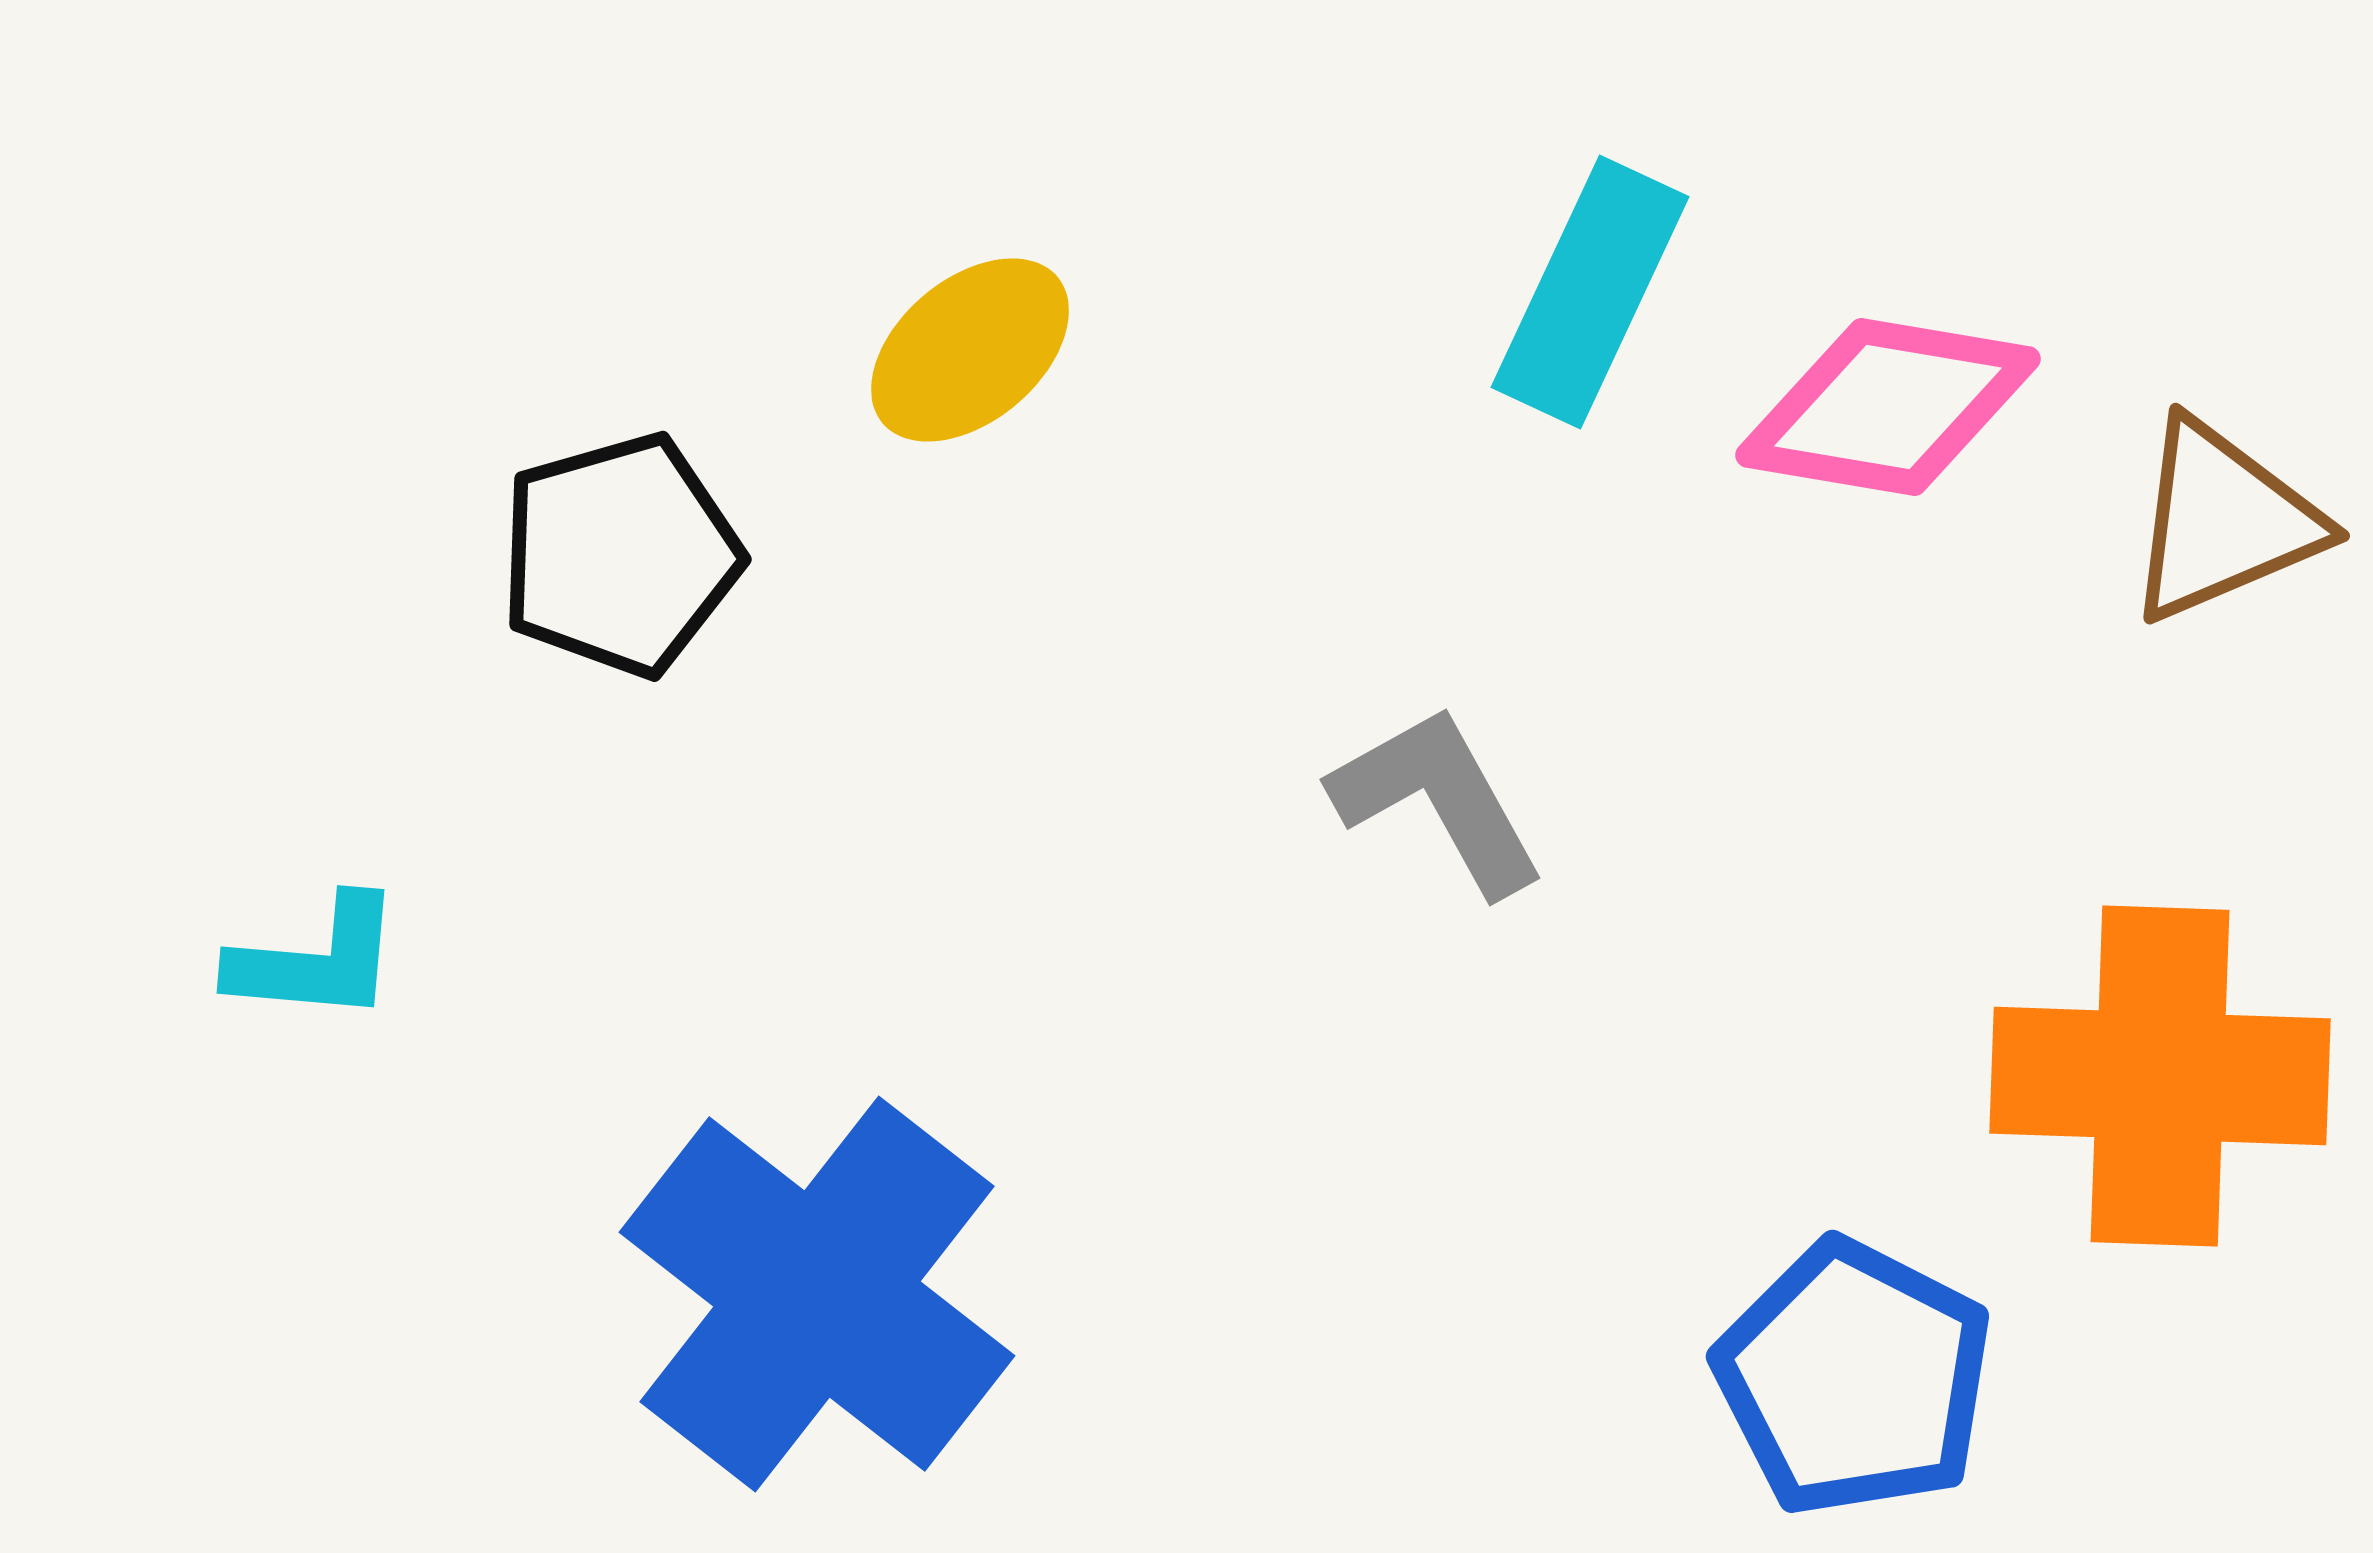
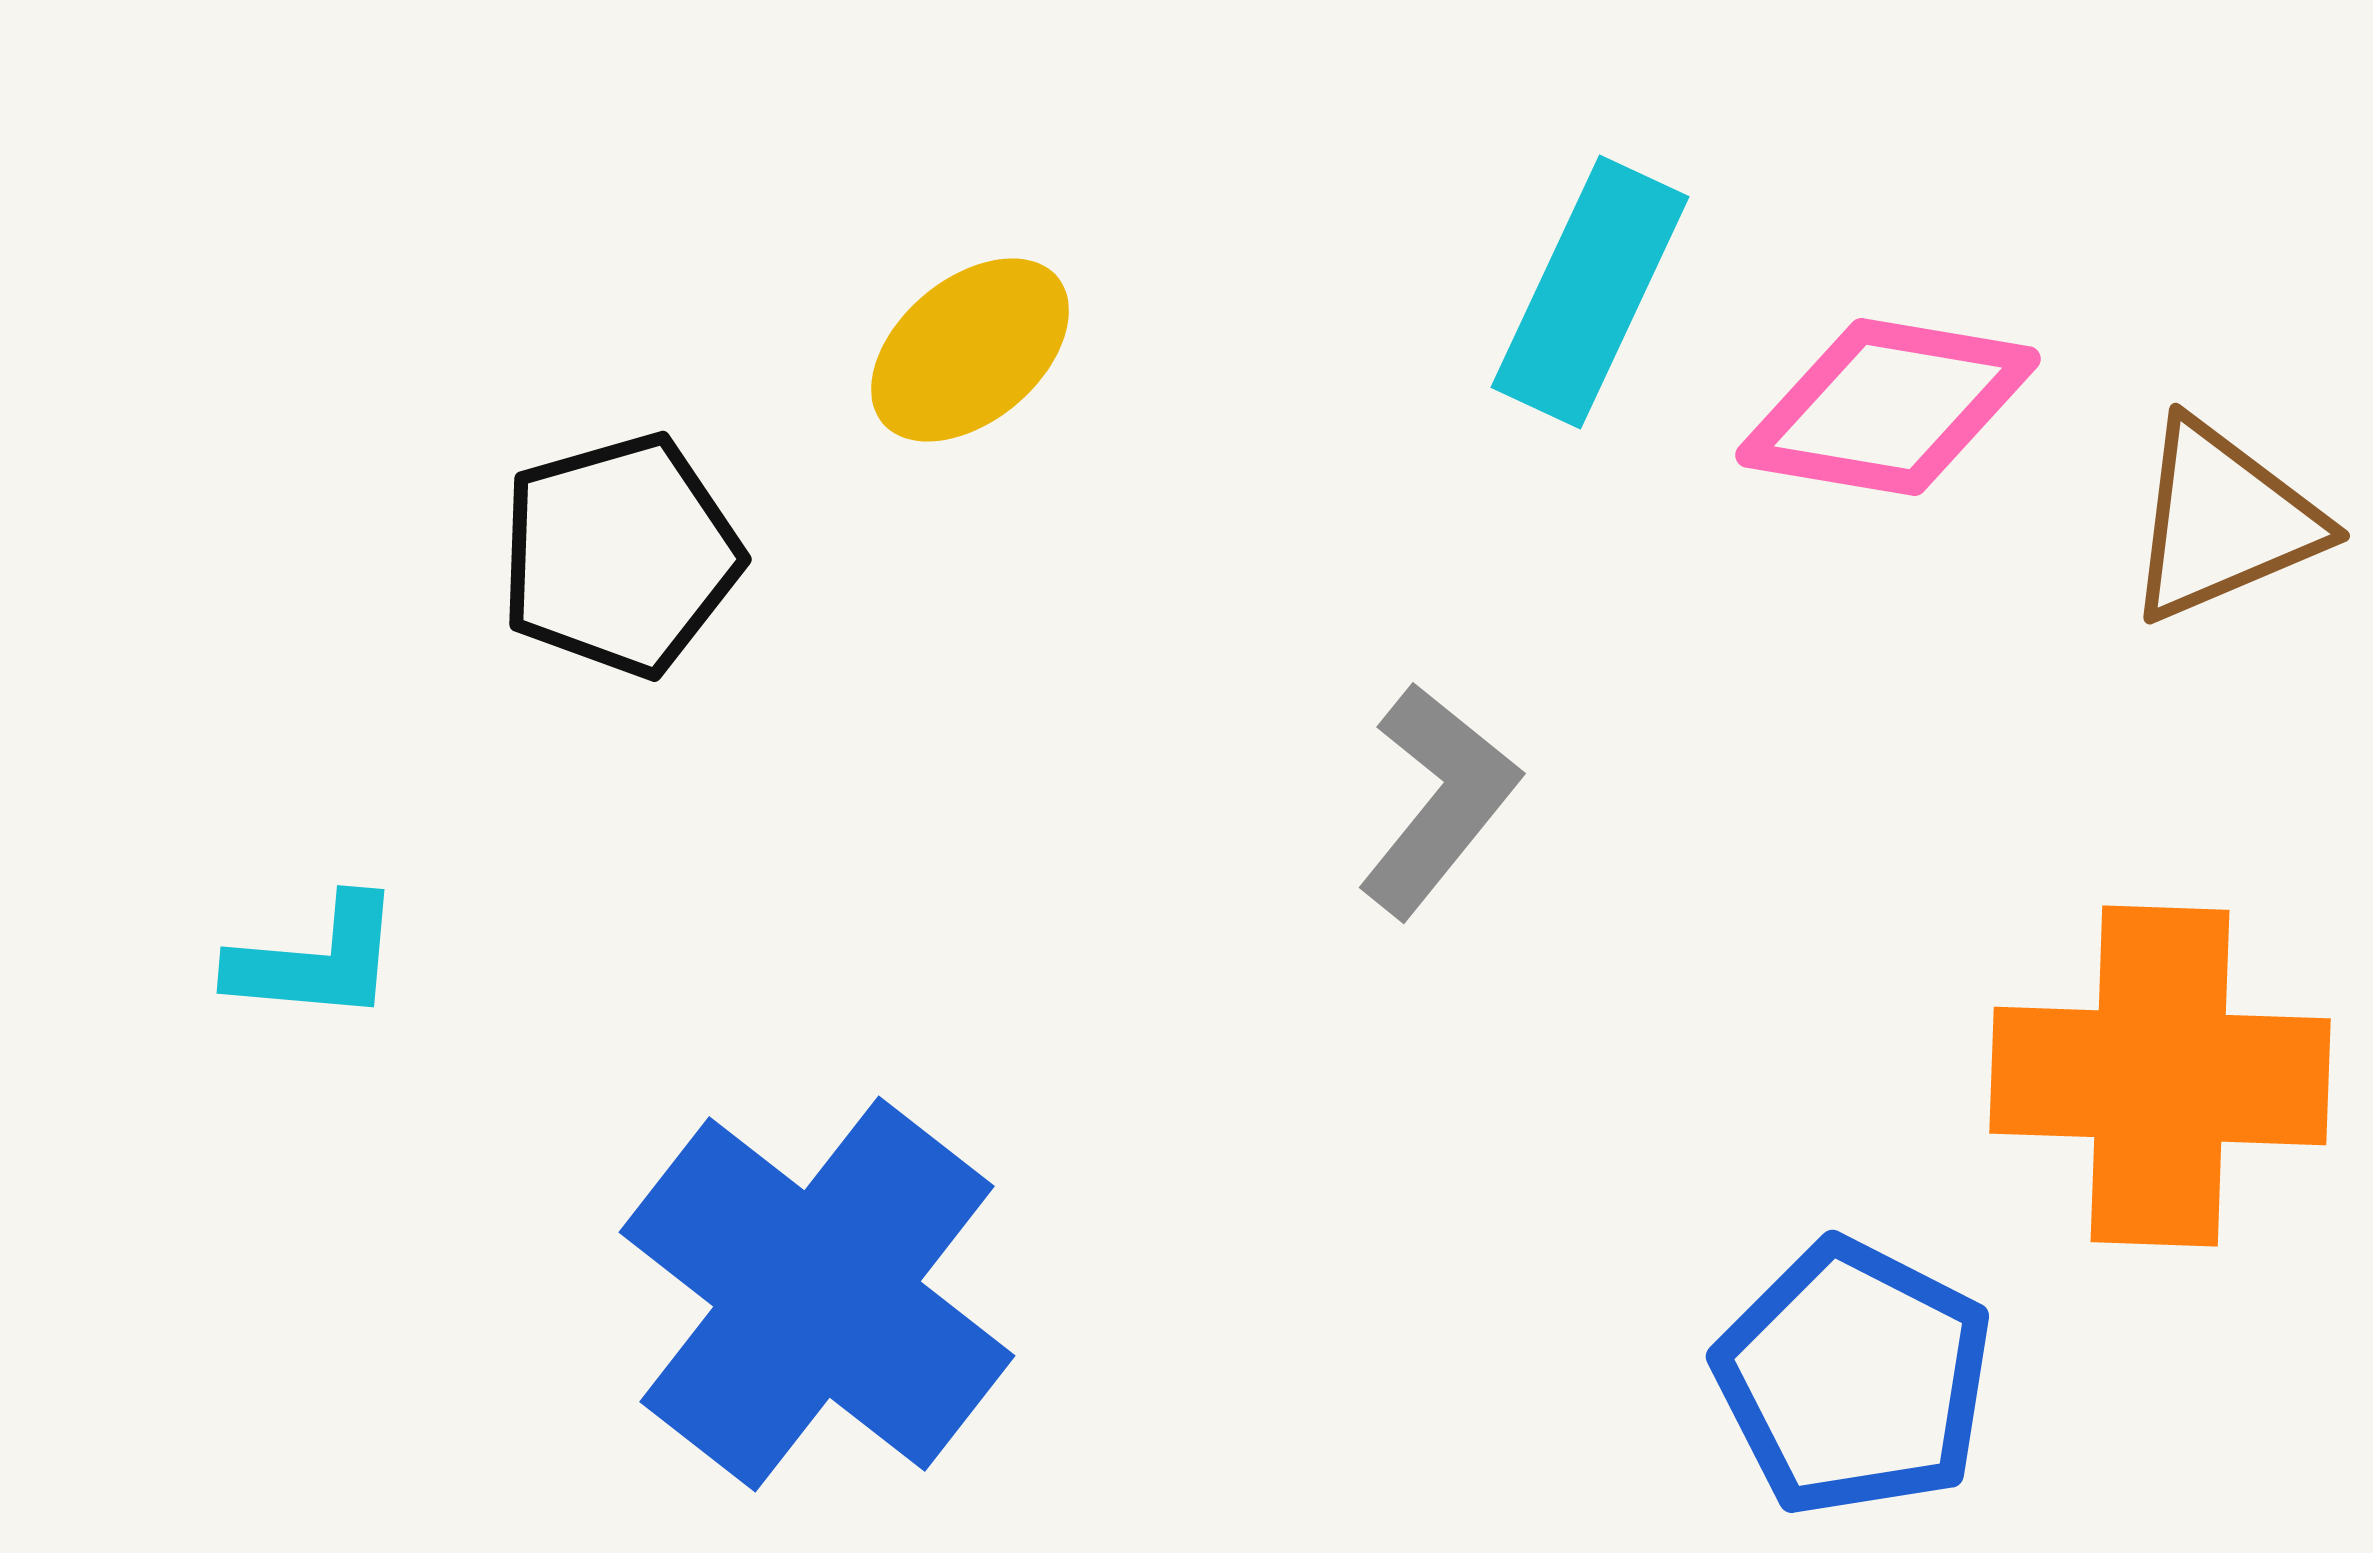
gray L-shape: rotated 68 degrees clockwise
